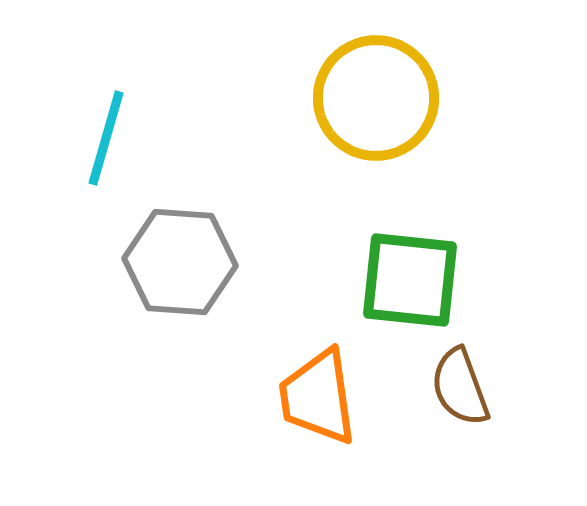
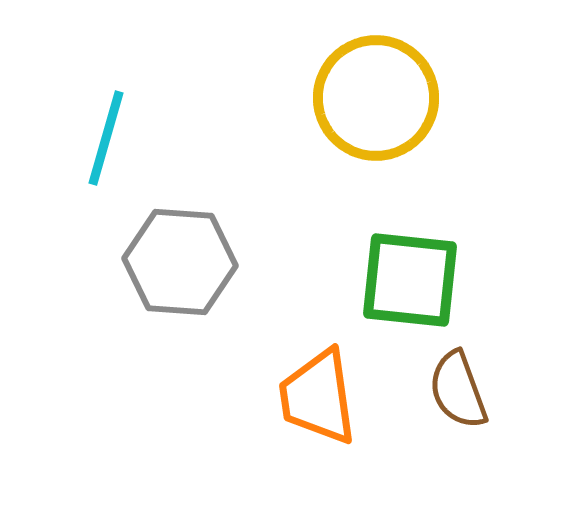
brown semicircle: moved 2 px left, 3 px down
